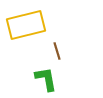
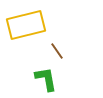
brown line: rotated 18 degrees counterclockwise
